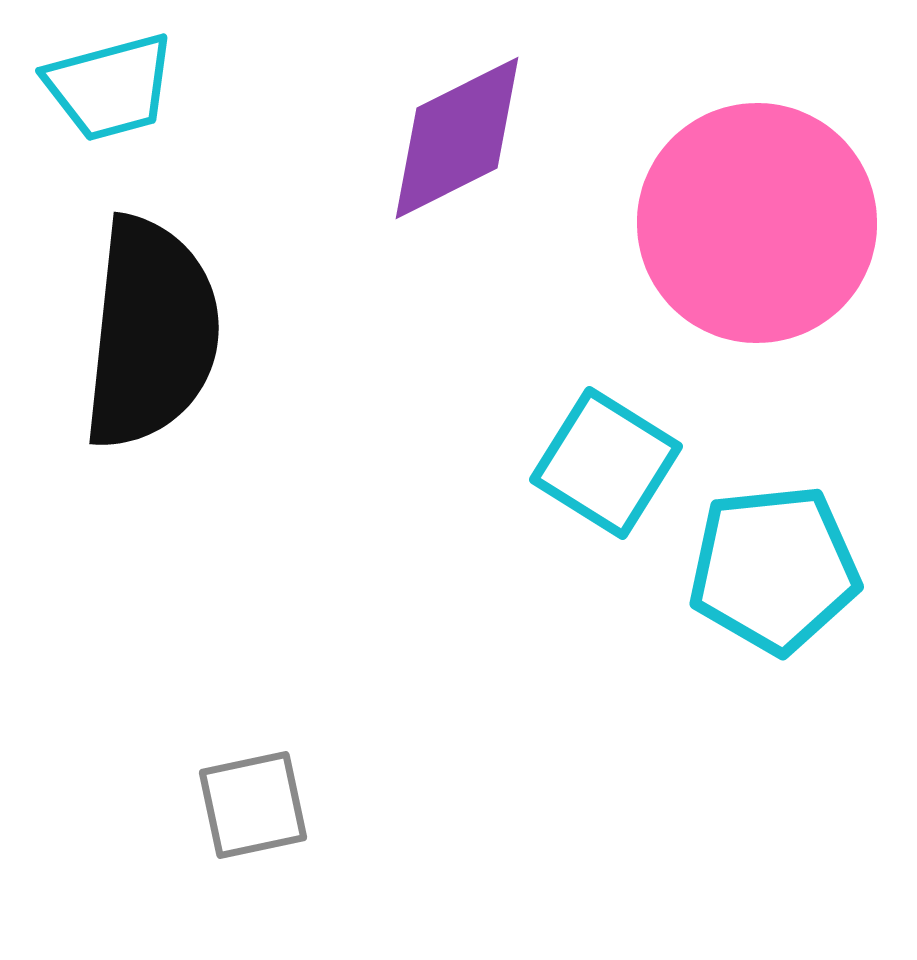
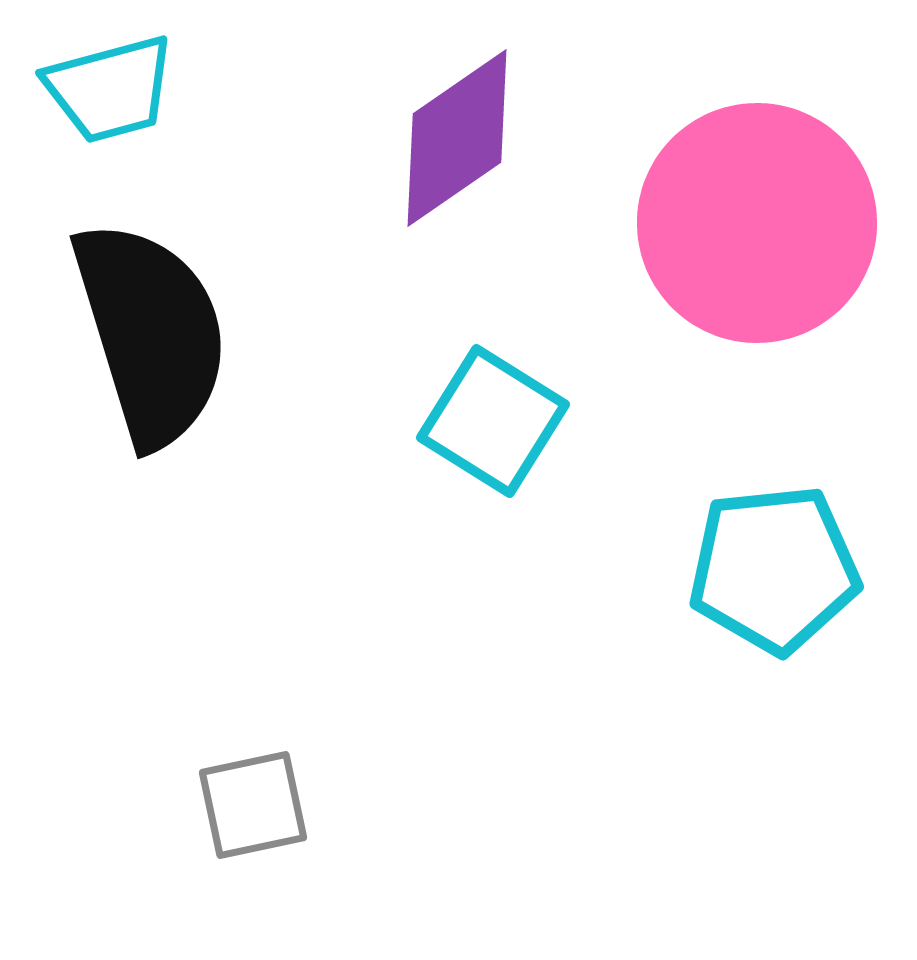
cyan trapezoid: moved 2 px down
purple diamond: rotated 8 degrees counterclockwise
black semicircle: rotated 23 degrees counterclockwise
cyan square: moved 113 px left, 42 px up
